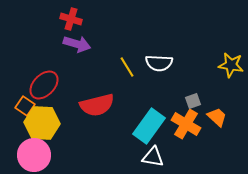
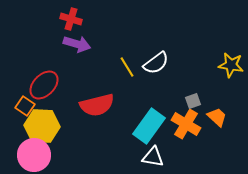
white semicircle: moved 3 px left; rotated 40 degrees counterclockwise
yellow hexagon: moved 3 px down
